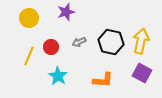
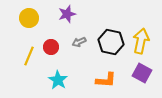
purple star: moved 1 px right, 2 px down
cyan star: moved 4 px down
orange L-shape: moved 3 px right
